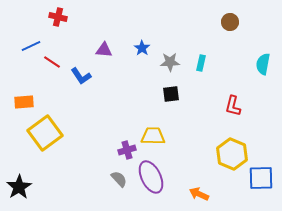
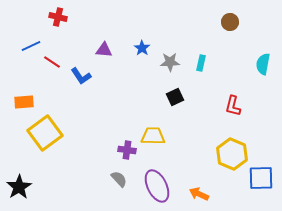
black square: moved 4 px right, 3 px down; rotated 18 degrees counterclockwise
purple cross: rotated 24 degrees clockwise
purple ellipse: moved 6 px right, 9 px down
